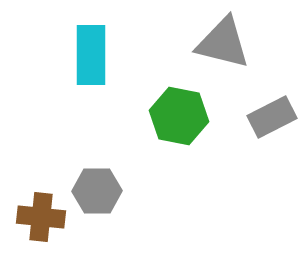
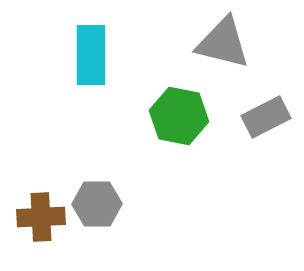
gray rectangle: moved 6 px left
gray hexagon: moved 13 px down
brown cross: rotated 9 degrees counterclockwise
